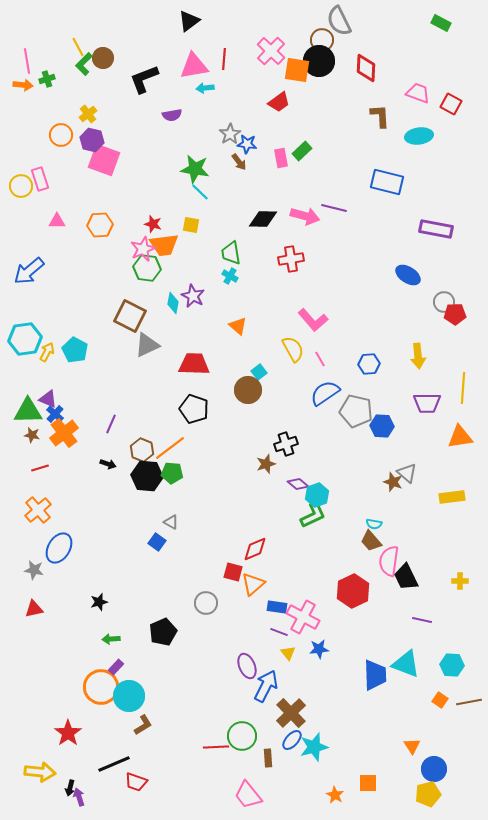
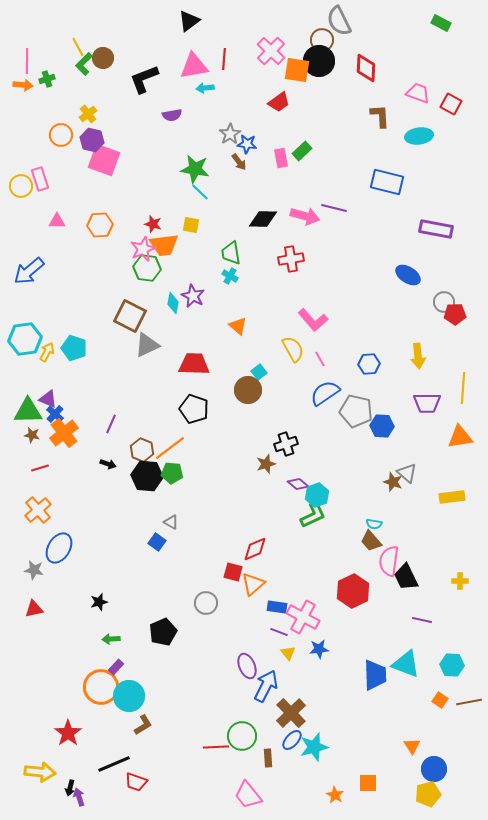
pink line at (27, 61): rotated 10 degrees clockwise
cyan pentagon at (75, 350): moved 1 px left, 2 px up; rotated 10 degrees counterclockwise
